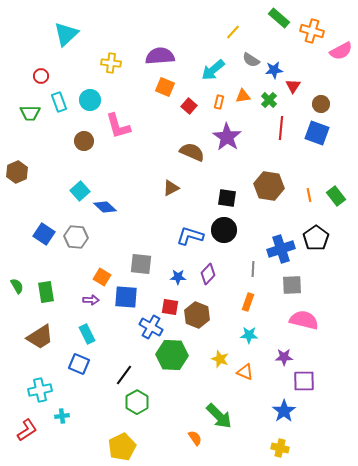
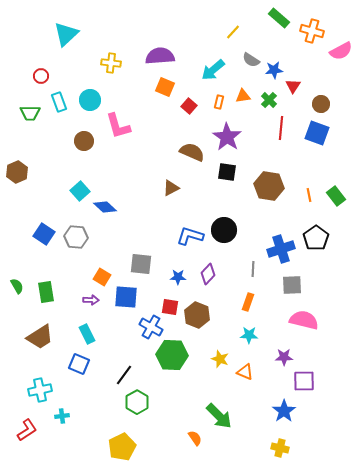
black square at (227, 198): moved 26 px up
